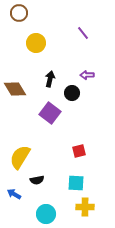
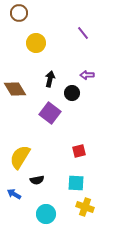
yellow cross: rotated 18 degrees clockwise
